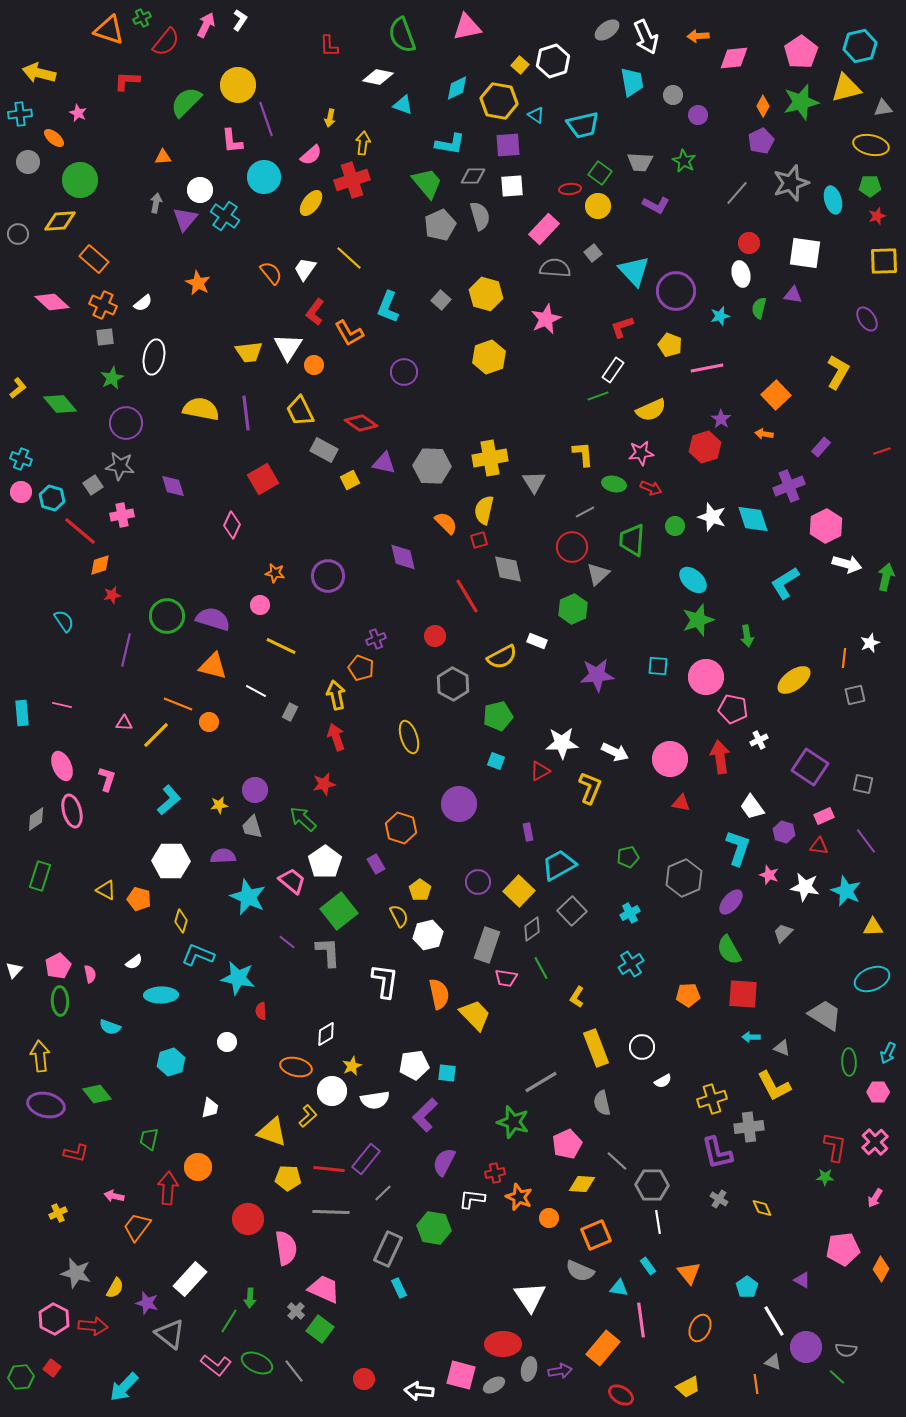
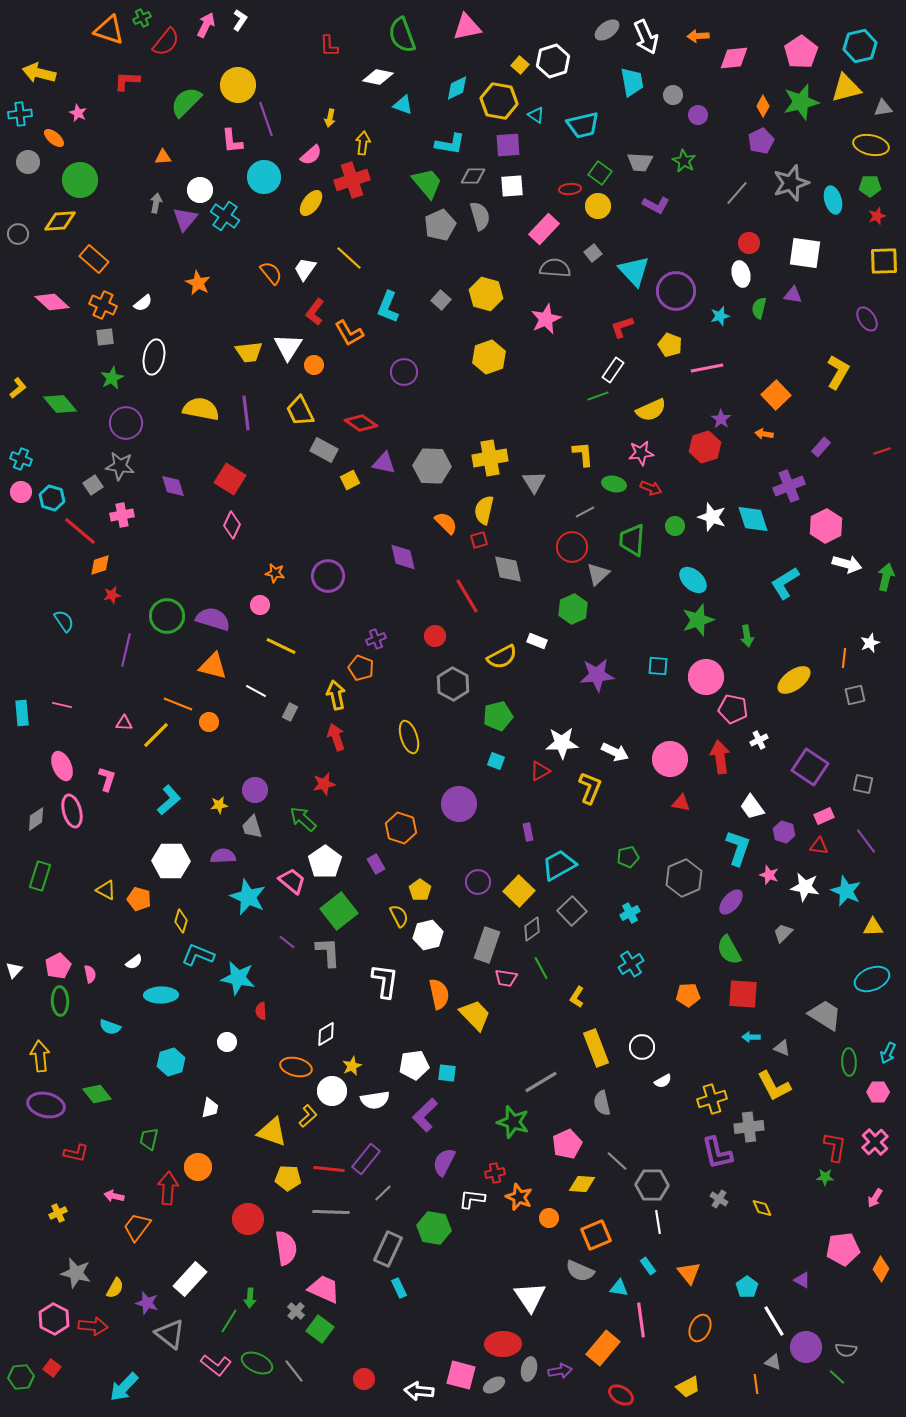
red square at (263, 479): moved 33 px left; rotated 28 degrees counterclockwise
